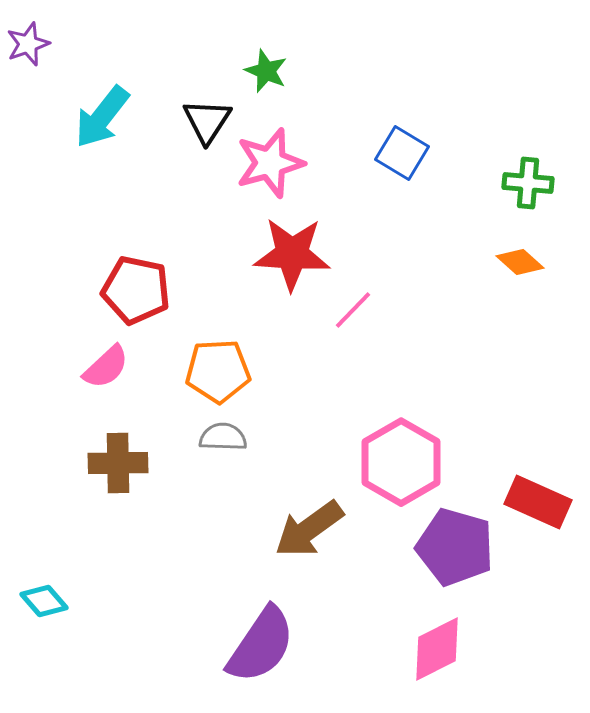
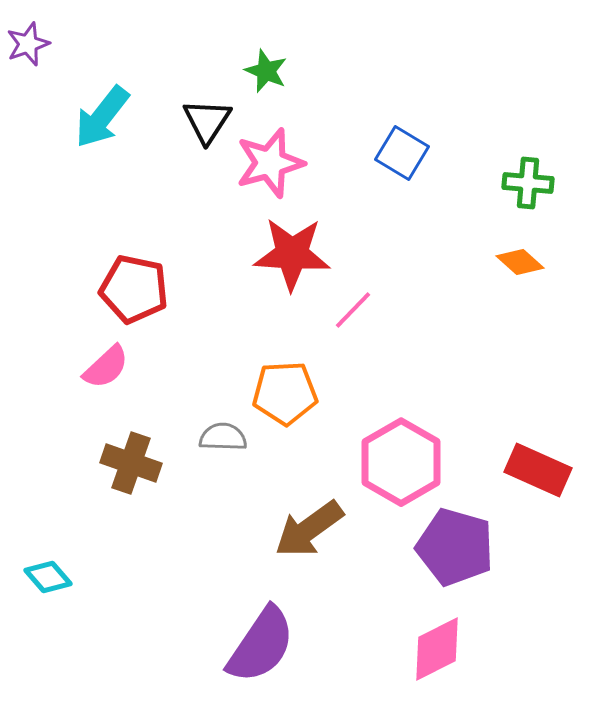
red pentagon: moved 2 px left, 1 px up
orange pentagon: moved 67 px right, 22 px down
brown cross: moved 13 px right; rotated 20 degrees clockwise
red rectangle: moved 32 px up
cyan diamond: moved 4 px right, 24 px up
